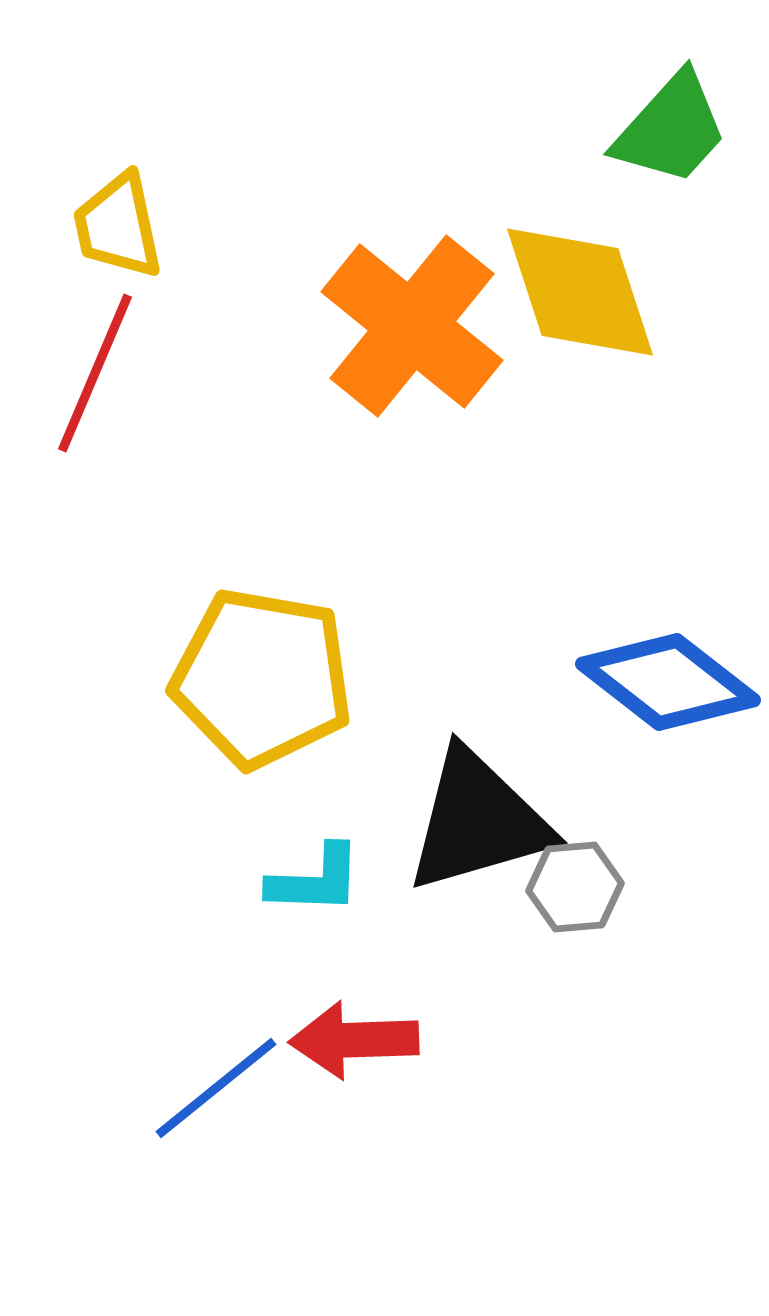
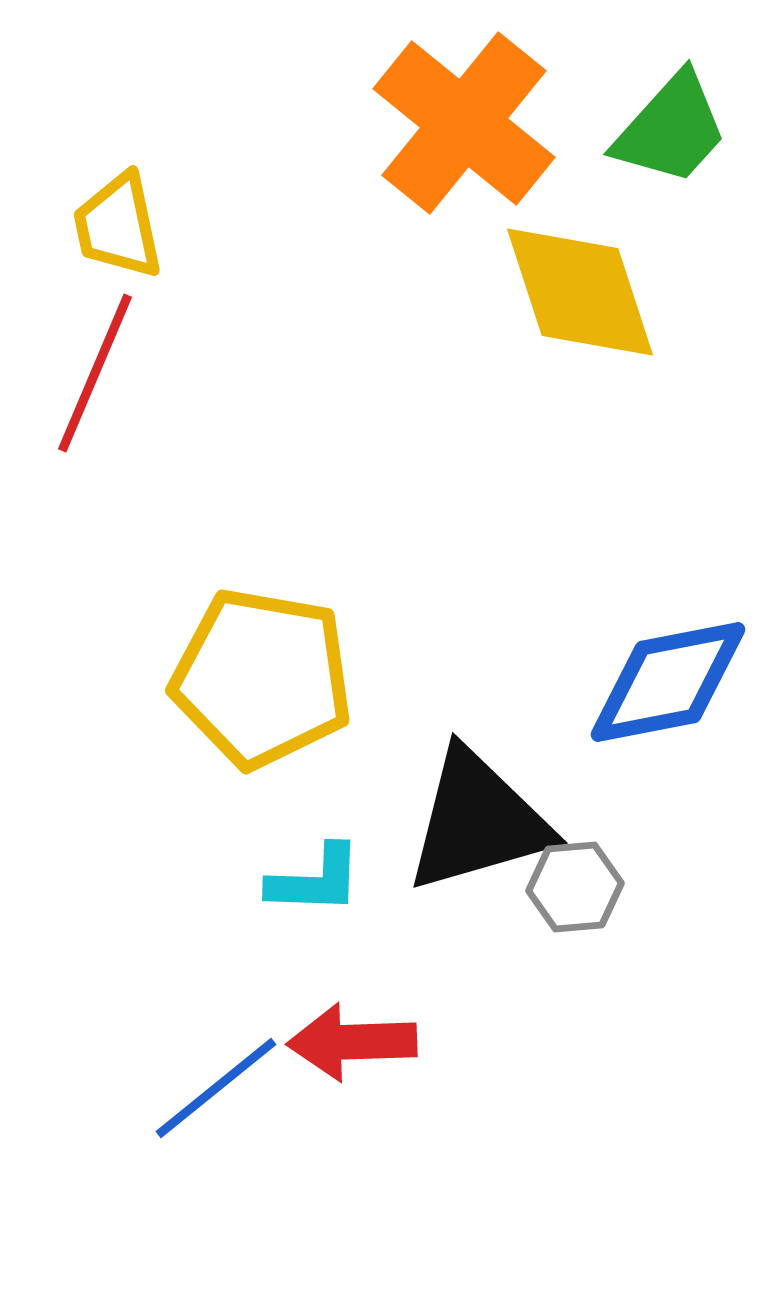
orange cross: moved 52 px right, 203 px up
blue diamond: rotated 49 degrees counterclockwise
red arrow: moved 2 px left, 2 px down
